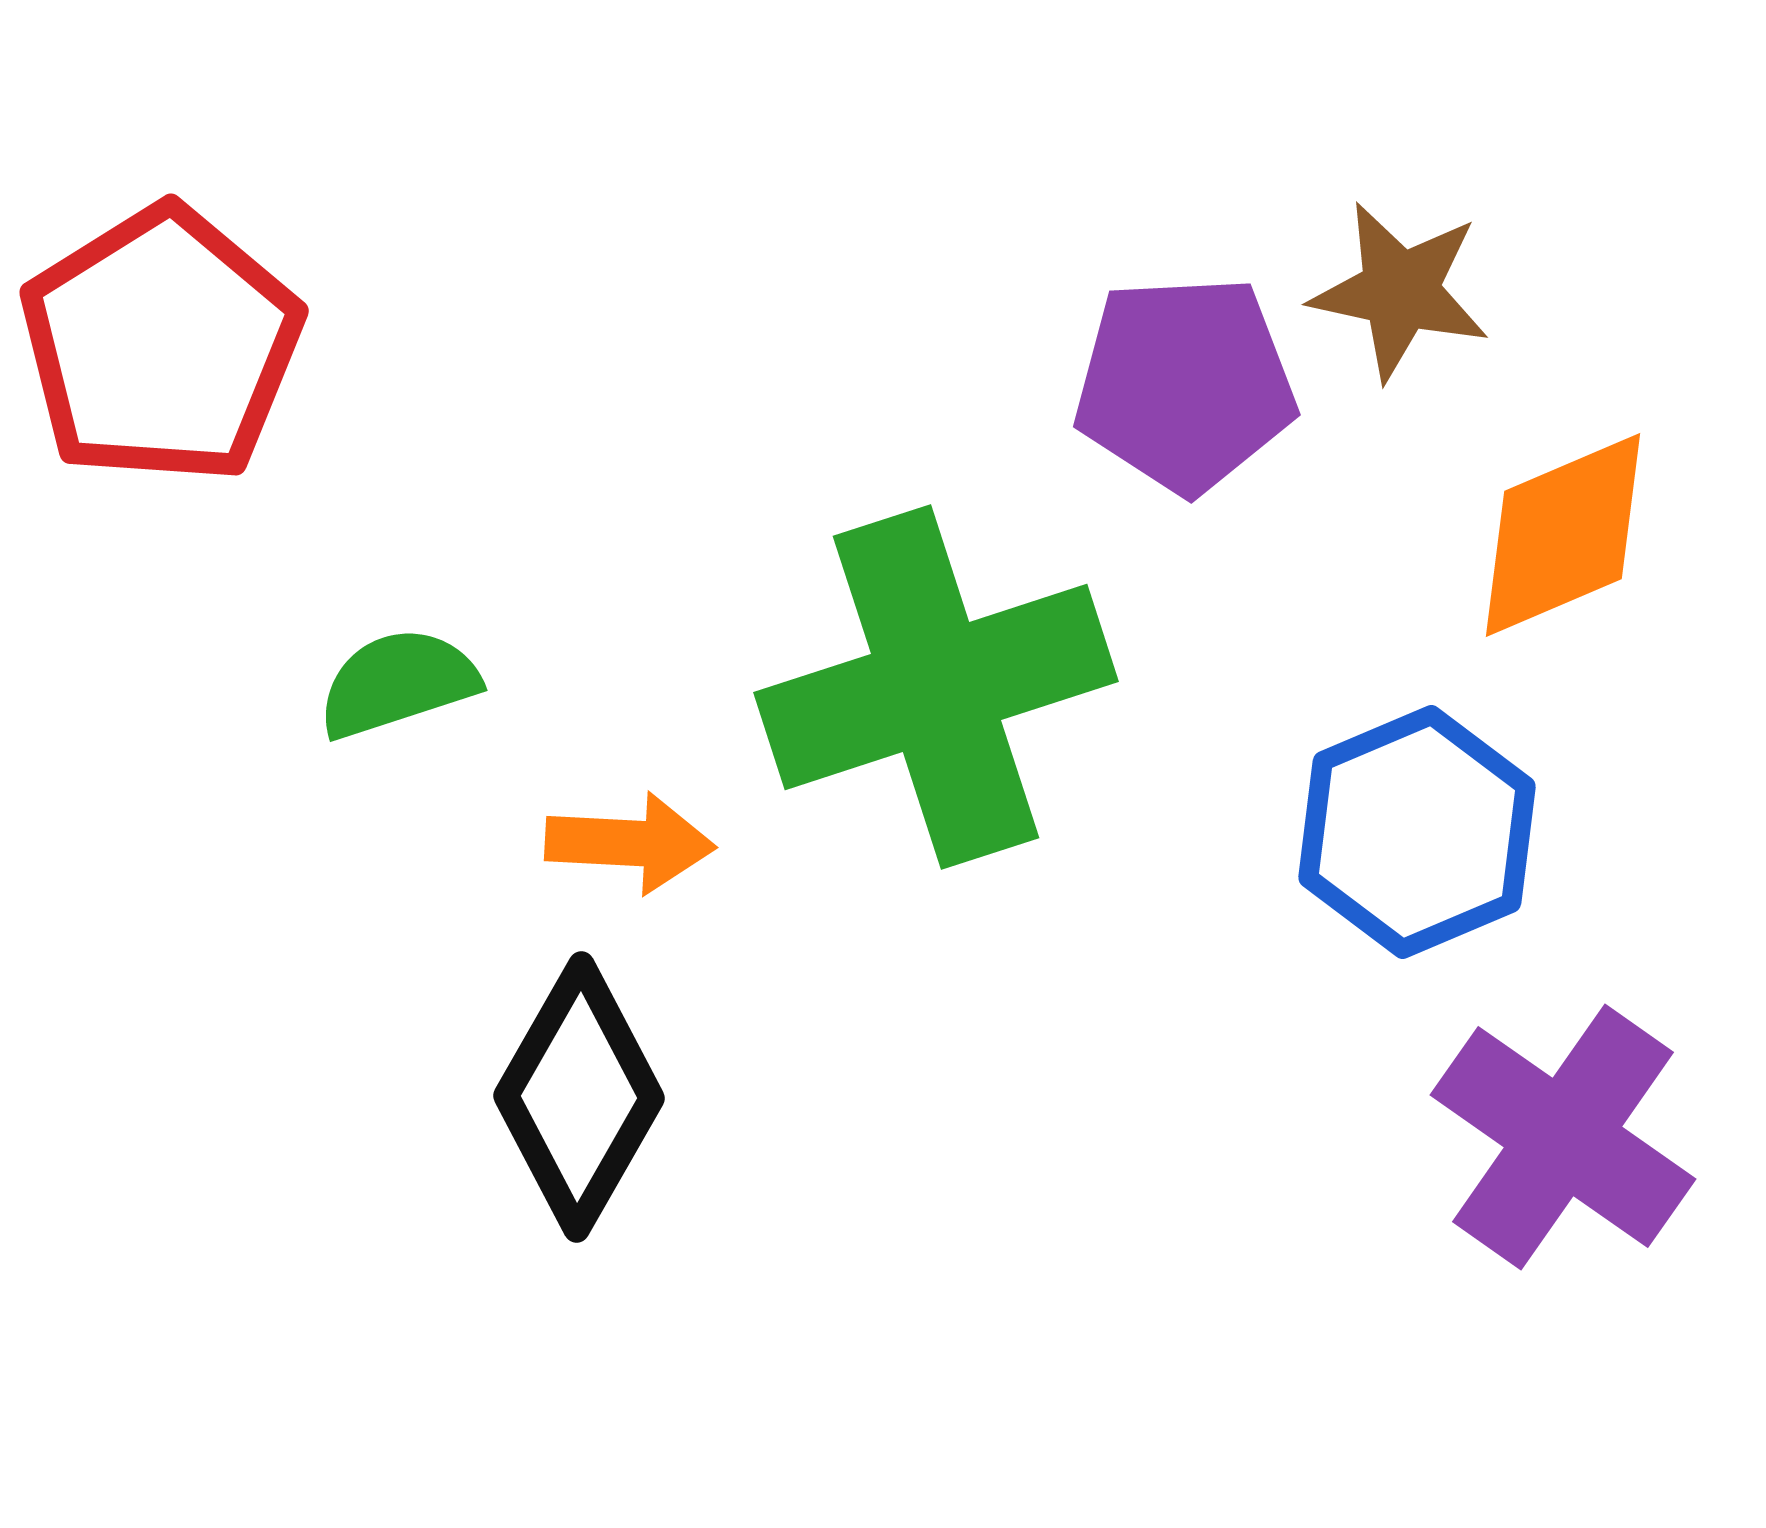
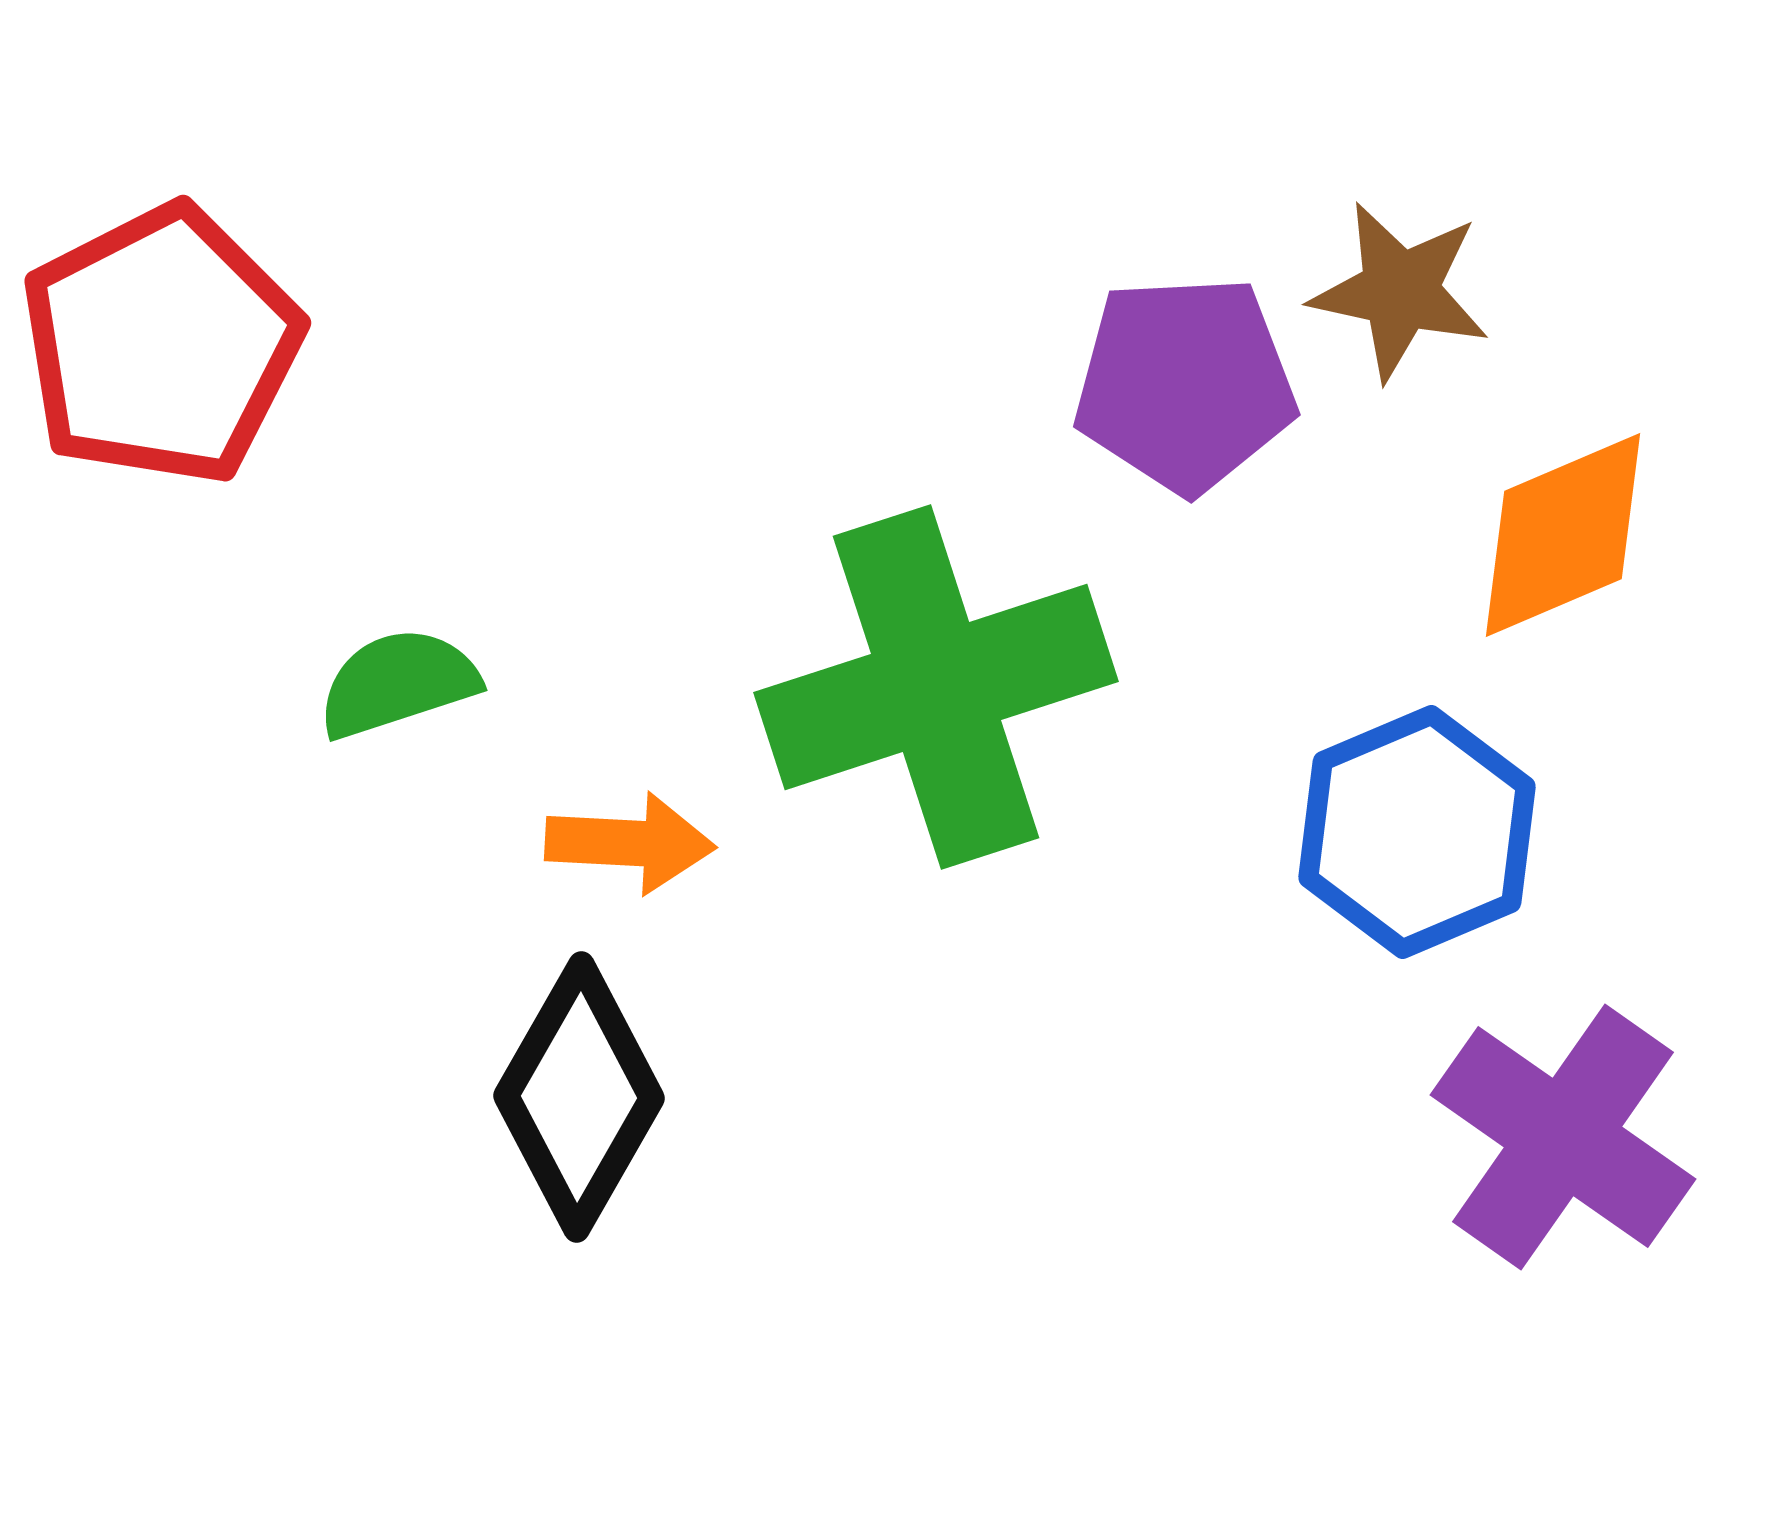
red pentagon: rotated 5 degrees clockwise
